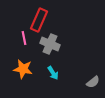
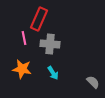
red rectangle: moved 1 px up
gray cross: rotated 18 degrees counterclockwise
orange star: moved 1 px left
gray semicircle: rotated 96 degrees counterclockwise
